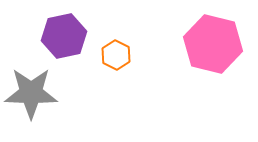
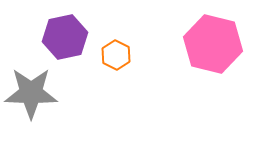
purple hexagon: moved 1 px right, 1 px down
